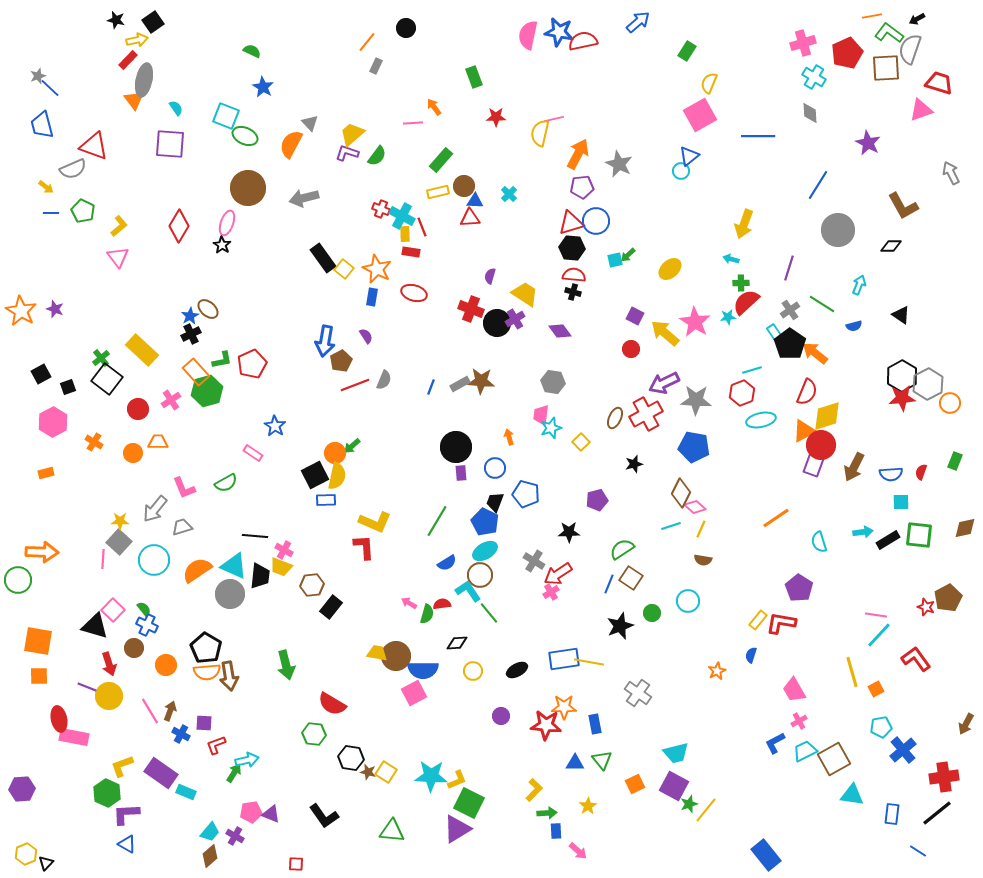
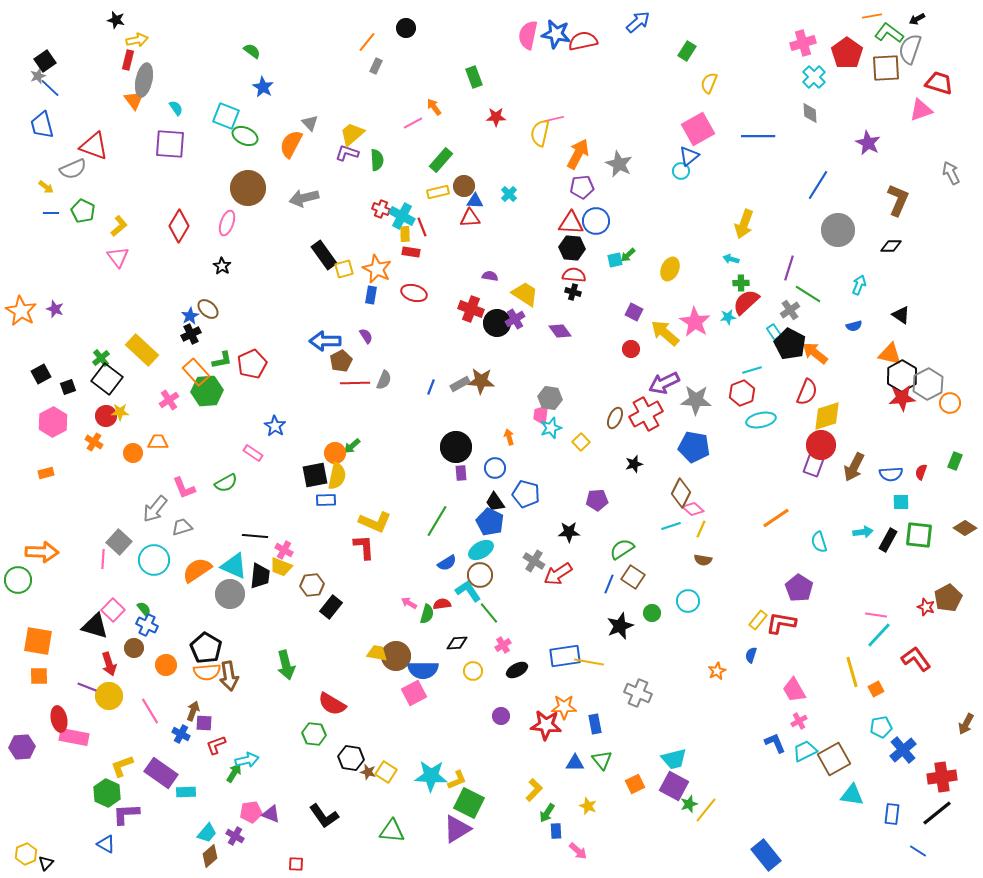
black square at (153, 22): moved 108 px left, 39 px down
blue star at (559, 32): moved 3 px left, 2 px down
green semicircle at (252, 51): rotated 12 degrees clockwise
red pentagon at (847, 53): rotated 12 degrees counterclockwise
red rectangle at (128, 60): rotated 30 degrees counterclockwise
cyan cross at (814, 77): rotated 15 degrees clockwise
pink square at (700, 115): moved 2 px left, 14 px down
pink line at (413, 123): rotated 24 degrees counterclockwise
green semicircle at (377, 156): moved 4 px down; rotated 40 degrees counterclockwise
brown L-shape at (903, 206): moved 5 px left, 6 px up; rotated 128 degrees counterclockwise
red triangle at (571, 223): rotated 20 degrees clockwise
black star at (222, 245): moved 21 px down
black rectangle at (323, 258): moved 1 px right, 3 px up
yellow square at (344, 269): rotated 36 degrees clockwise
yellow ellipse at (670, 269): rotated 25 degrees counterclockwise
purple semicircle at (490, 276): rotated 84 degrees clockwise
blue rectangle at (372, 297): moved 1 px left, 2 px up
green line at (822, 304): moved 14 px left, 10 px up
purple square at (635, 316): moved 1 px left, 4 px up
blue arrow at (325, 341): rotated 80 degrees clockwise
black pentagon at (790, 344): rotated 8 degrees counterclockwise
gray hexagon at (553, 382): moved 3 px left, 16 px down
red line at (355, 385): moved 2 px up; rotated 20 degrees clockwise
green hexagon at (207, 391): rotated 12 degrees clockwise
pink cross at (171, 400): moved 2 px left
red circle at (138, 409): moved 32 px left, 7 px down
orange triangle at (804, 431): moved 86 px right, 77 px up; rotated 40 degrees clockwise
black square at (315, 475): rotated 16 degrees clockwise
purple pentagon at (597, 500): rotated 10 degrees clockwise
black trapezoid at (495, 502): rotated 55 degrees counterclockwise
pink diamond at (695, 507): moved 2 px left, 2 px down
yellow star at (120, 521): moved 109 px up
blue pentagon at (485, 522): moved 5 px right
brown diamond at (965, 528): rotated 45 degrees clockwise
black rectangle at (888, 540): rotated 30 degrees counterclockwise
cyan ellipse at (485, 551): moved 4 px left, 1 px up
brown square at (631, 578): moved 2 px right, 1 px up
pink cross at (551, 592): moved 48 px left, 53 px down
blue rectangle at (564, 659): moved 1 px right, 3 px up
gray cross at (638, 693): rotated 12 degrees counterclockwise
brown arrow at (170, 711): moved 23 px right
blue L-shape at (775, 743): rotated 95 degrees clockwise
cyan trapezoid at (676, 753): moved 2 px left, 6 px down
red cross at (944, 777): moved 2 px left
purple hexagon at (22, 789): moved 42 px up
cyan rectangle at (186, 792): rotated 24 degrees counterclockwise
yellow star at (588, 806): rotated 18 degrees counterclockwise
green arrow at (547, 813): rotated 126 degrees clockwise
cyan trapezoid at (210, 832): moved 3 px left, 1 px down
blue triangle at (127, 844): moved 21 px left
